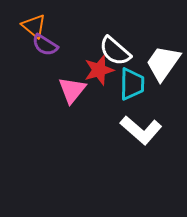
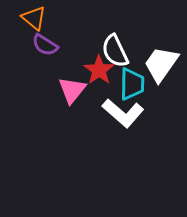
orange triangle: moved 8 px up
white semicircle: rotated 24 degrees clockwise
white trapezoid: moved 2 px left, 1 px down
red star: rotated 20 degrees counterclockwise
white L-shape: moved 18 px left, 17 px up
